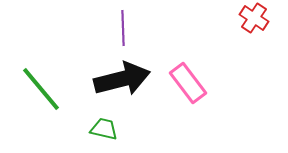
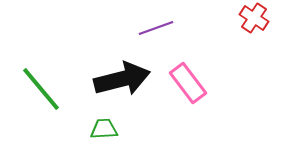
purple line: moved 33 px right; rotated 72 degrees clockwise
green trapezoid: rotated 16 degrees counterclockwise
